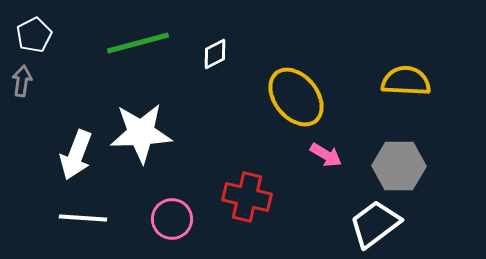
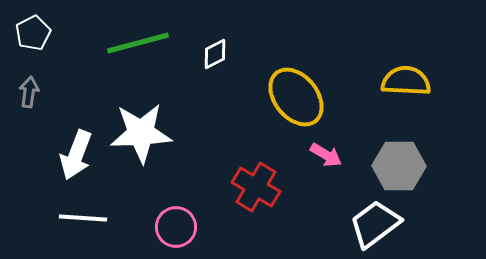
white pentagon: moved 1 px left, 2 px up
gray arrow: moved 7 px right, 11 px down
red cross: moved 9 px right, 10 px up; rotated 18 degrees clockwise
pink circle: moved 4 px right, 8 px down
